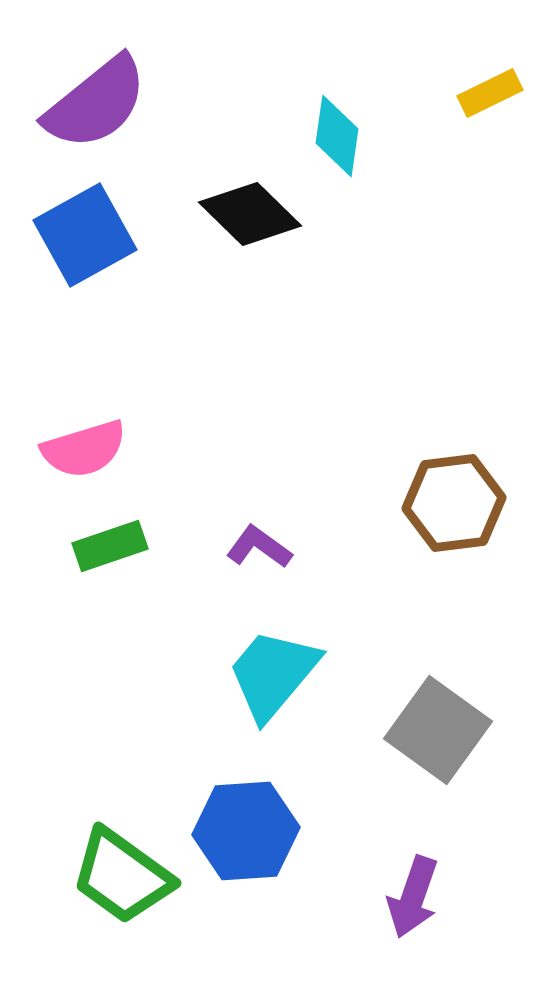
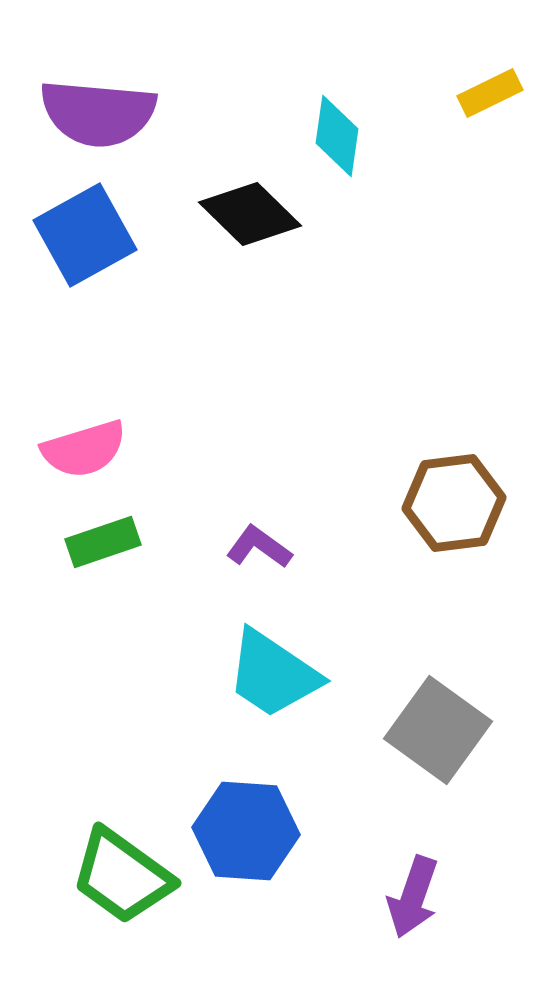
purple semicircle: moved 2 px right, 10 px down; rotated 44 degrees clockwise
green rectangle: moved 7 px left, 4 px up
cyan trapezoid: rotated 96 degrees counterclockwise
blue hexagon: rotated 8 degrees clockwise
